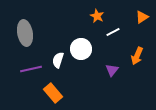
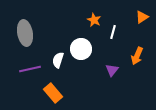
orange star: moved 3 px left, 4 px down
white line: rotated 48 degrees counterclockwise
purple line: moved 1 px left
